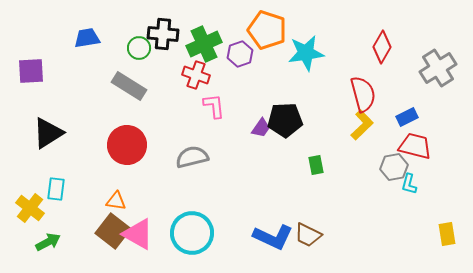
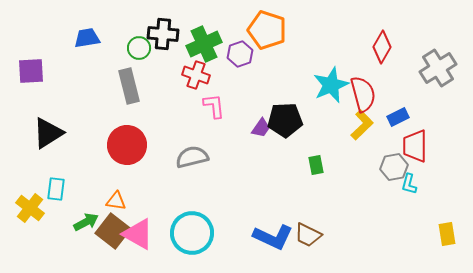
cyan star: moved 25 px right, 32 px down; rotated 15 degrees counterclockwise
gray rectangle: rotated 44 degrees clockwise
blue rectangle: moved 9 px left
red trapezoid: rotated 104 degrees counterclockwise
green arrow: moved 38 px right, 20 px up
